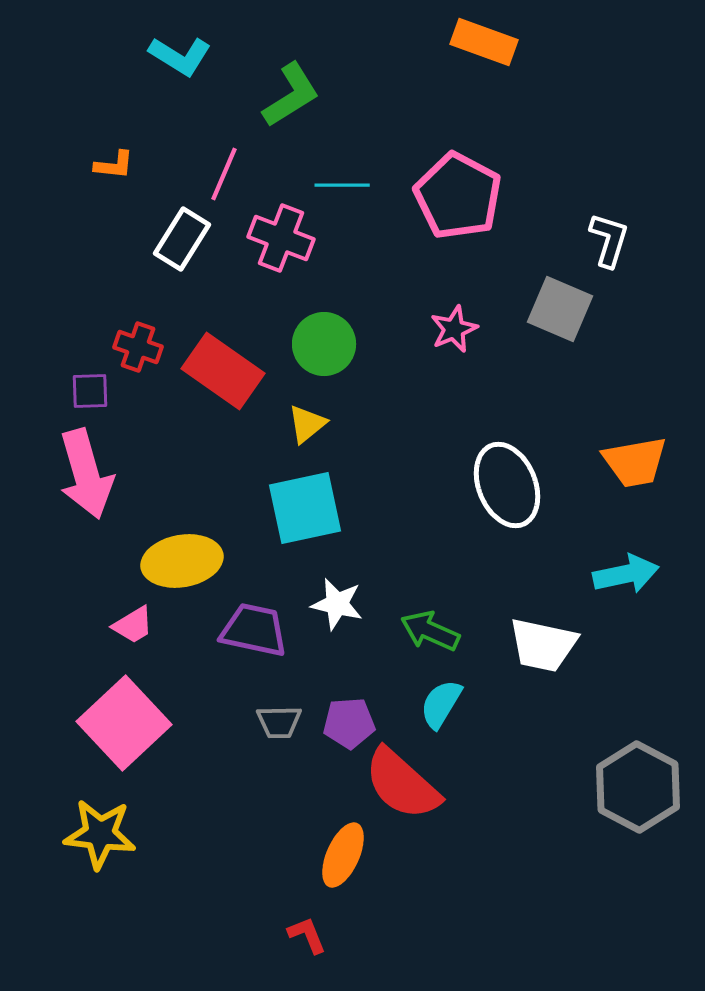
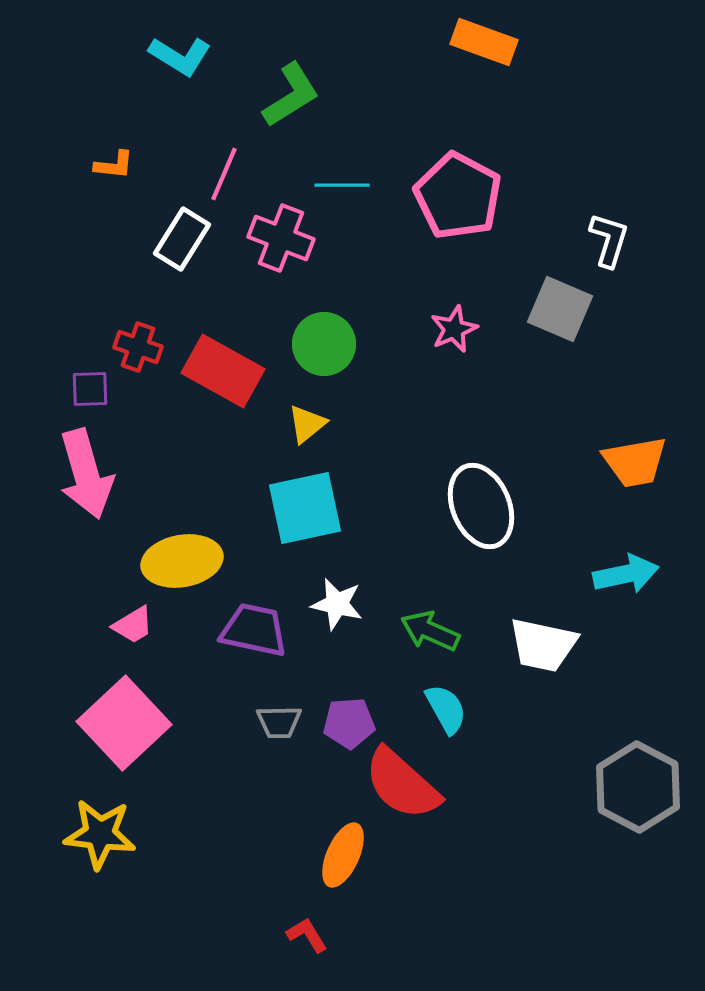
red rectangle: rotated 6 degrees counterclockwise
purple square: moved 2 px up
white ellipse: moved 26 px left, 21 px down
cyan semicircle: moved 5 px right, 5 px down; rotated 120 degrees clockwise
red L-shape: rotated 9 degrees counterclockwise
